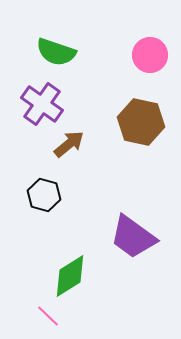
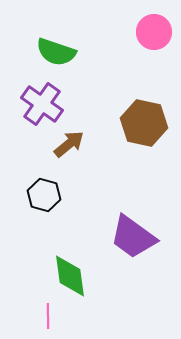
pink circle: moved 4 px right, 23 px up
brown hexagon: moved 3 px right, 1 px down
green diamond: rotated 66 degrees counterclockwise
pink line: rotated 45 degrees clockwise
